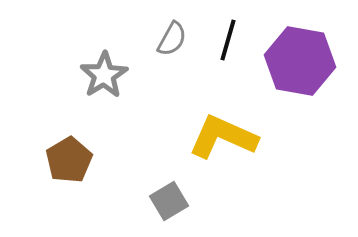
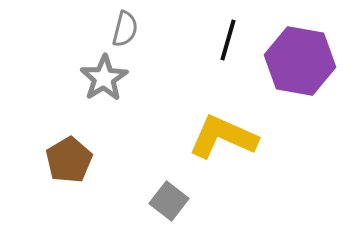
gray semicircle: moved 47 px left, 10 px up; rotated 15 degrees counterclockwise
gray star: moved 3 px down
gray square: rotated 21 degrees counterclockwise
